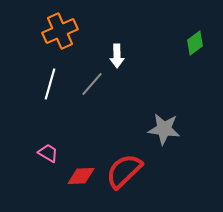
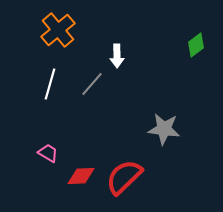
orange cross: moved 2 px left, 1 px up; rotated 16 degrees counterclockwise
green diamond: moved 1 px right, 2 px down
red semicircle: moved 6 px down
